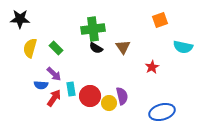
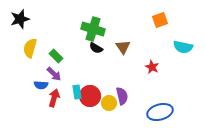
black star: rotated 18 degrees counterclockwise
green cross: rotated 25 degrees clockwise
green rectangle: moved 8 px down
red star: rotated 16 degrees counterclockwise
cyan rectangle: moved 6 px right, 3 px down
red arrow: rotated 18 degrees counterclockwise
blue ellipse: moved 2 px left
